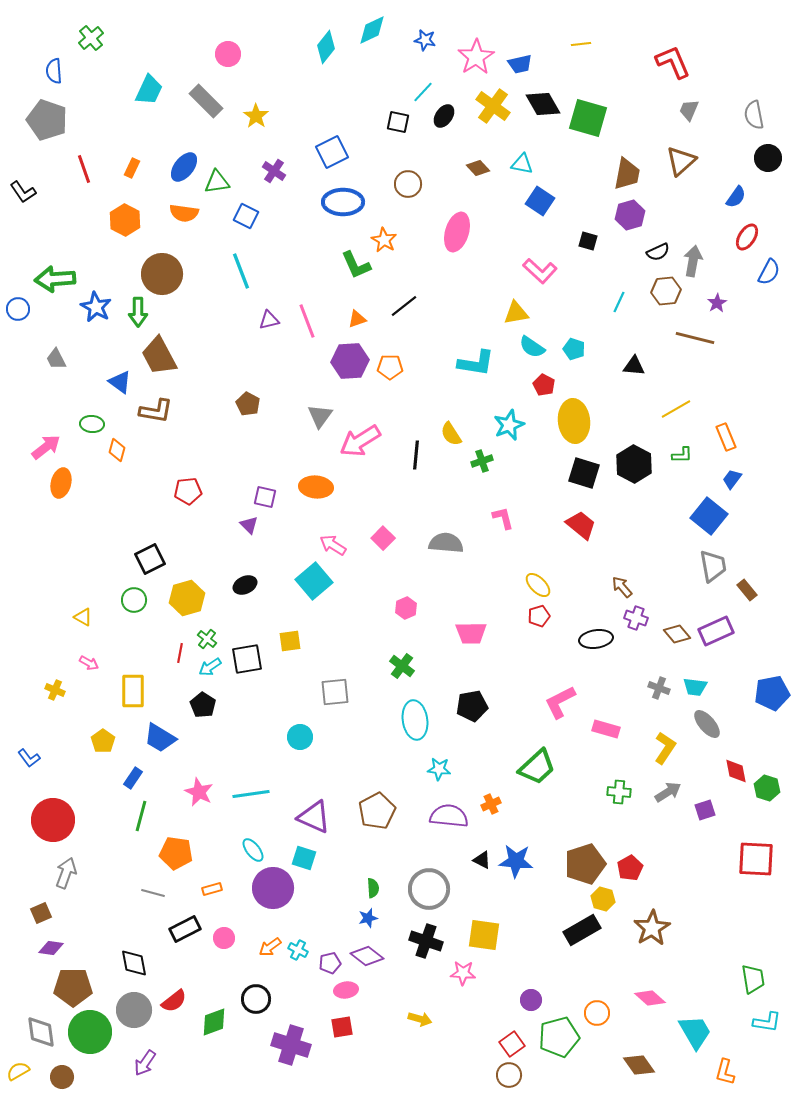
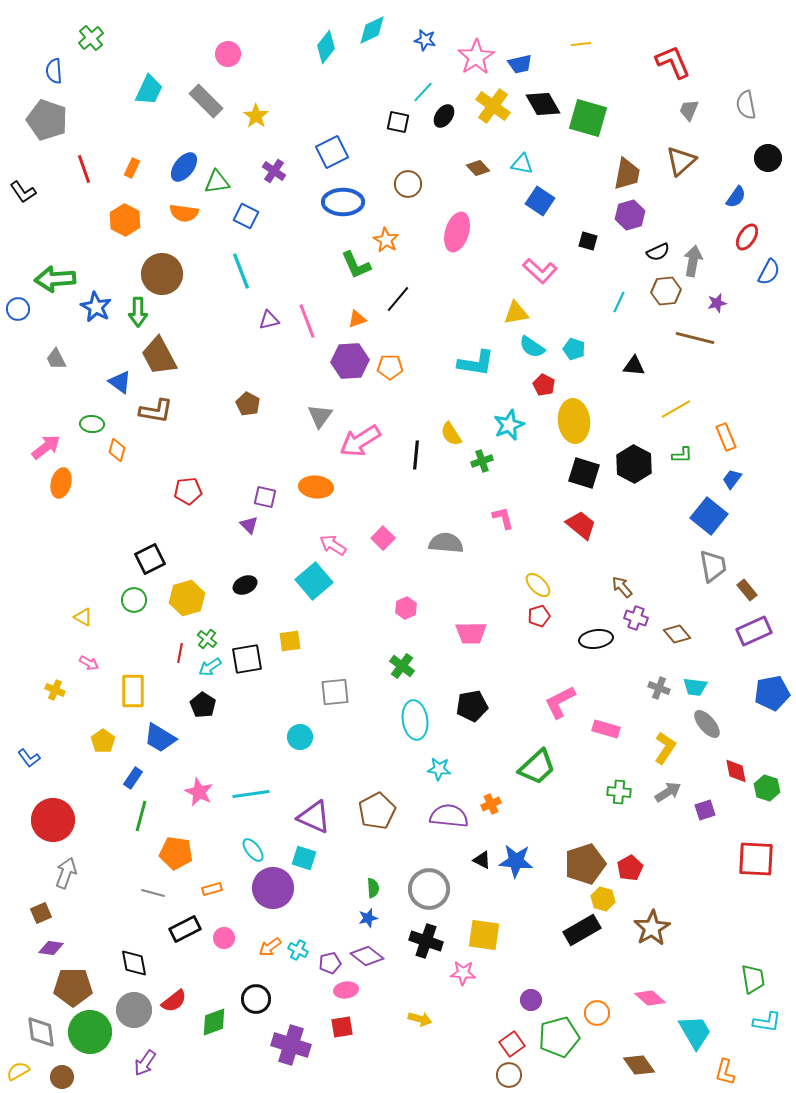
gray semicircle at (754, 115): moved 8 px left, 10 px up
orange star at (384, 240): moved 2 px right
purple star at (717, 303): rotated 18 degrees clockwise
black line at (404, 306): moved 6 px left, 7 px up; rotated 12 degrees counterclockwise
purple rectangle at (716, 631): moved 38 px right
